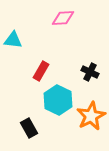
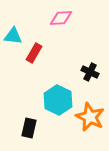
pink diamond: moved 2 px left
cyan triangle: moved 4 px up
red rectangle: moved 7 px left, 18 px up
orange star: moved 1 px left, 1 px down; rotated 20 degrees counterclockwise
black rectangle: rotated 42 degrees clockwise
